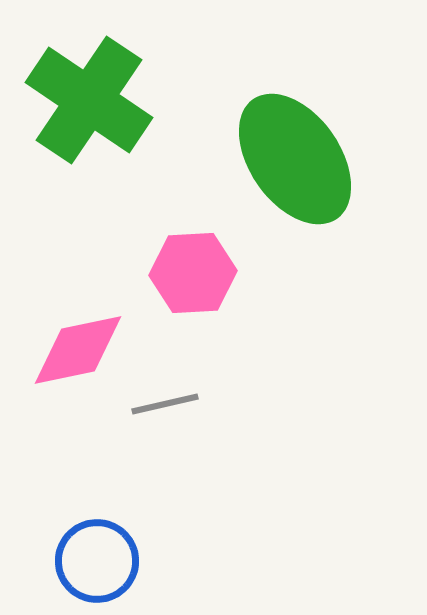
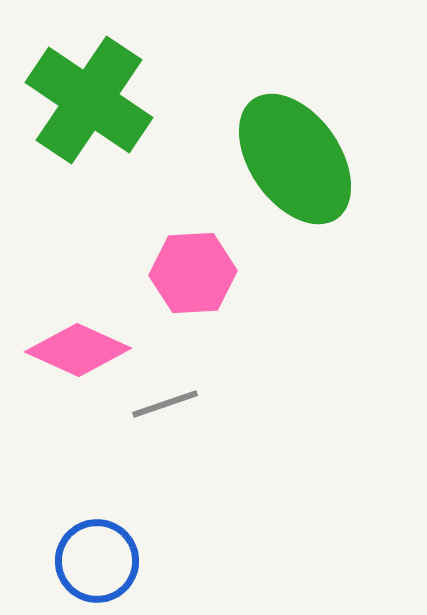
pink diamond: rotated 36 degrees clockwise
gray line: rotated 6 degrees counterclockwise
